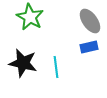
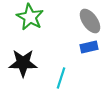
black star: rotated 12 degrees counterclockwise
cyan line: moved 5 px right, 11 px down; rotated 25 degrees clockwise
